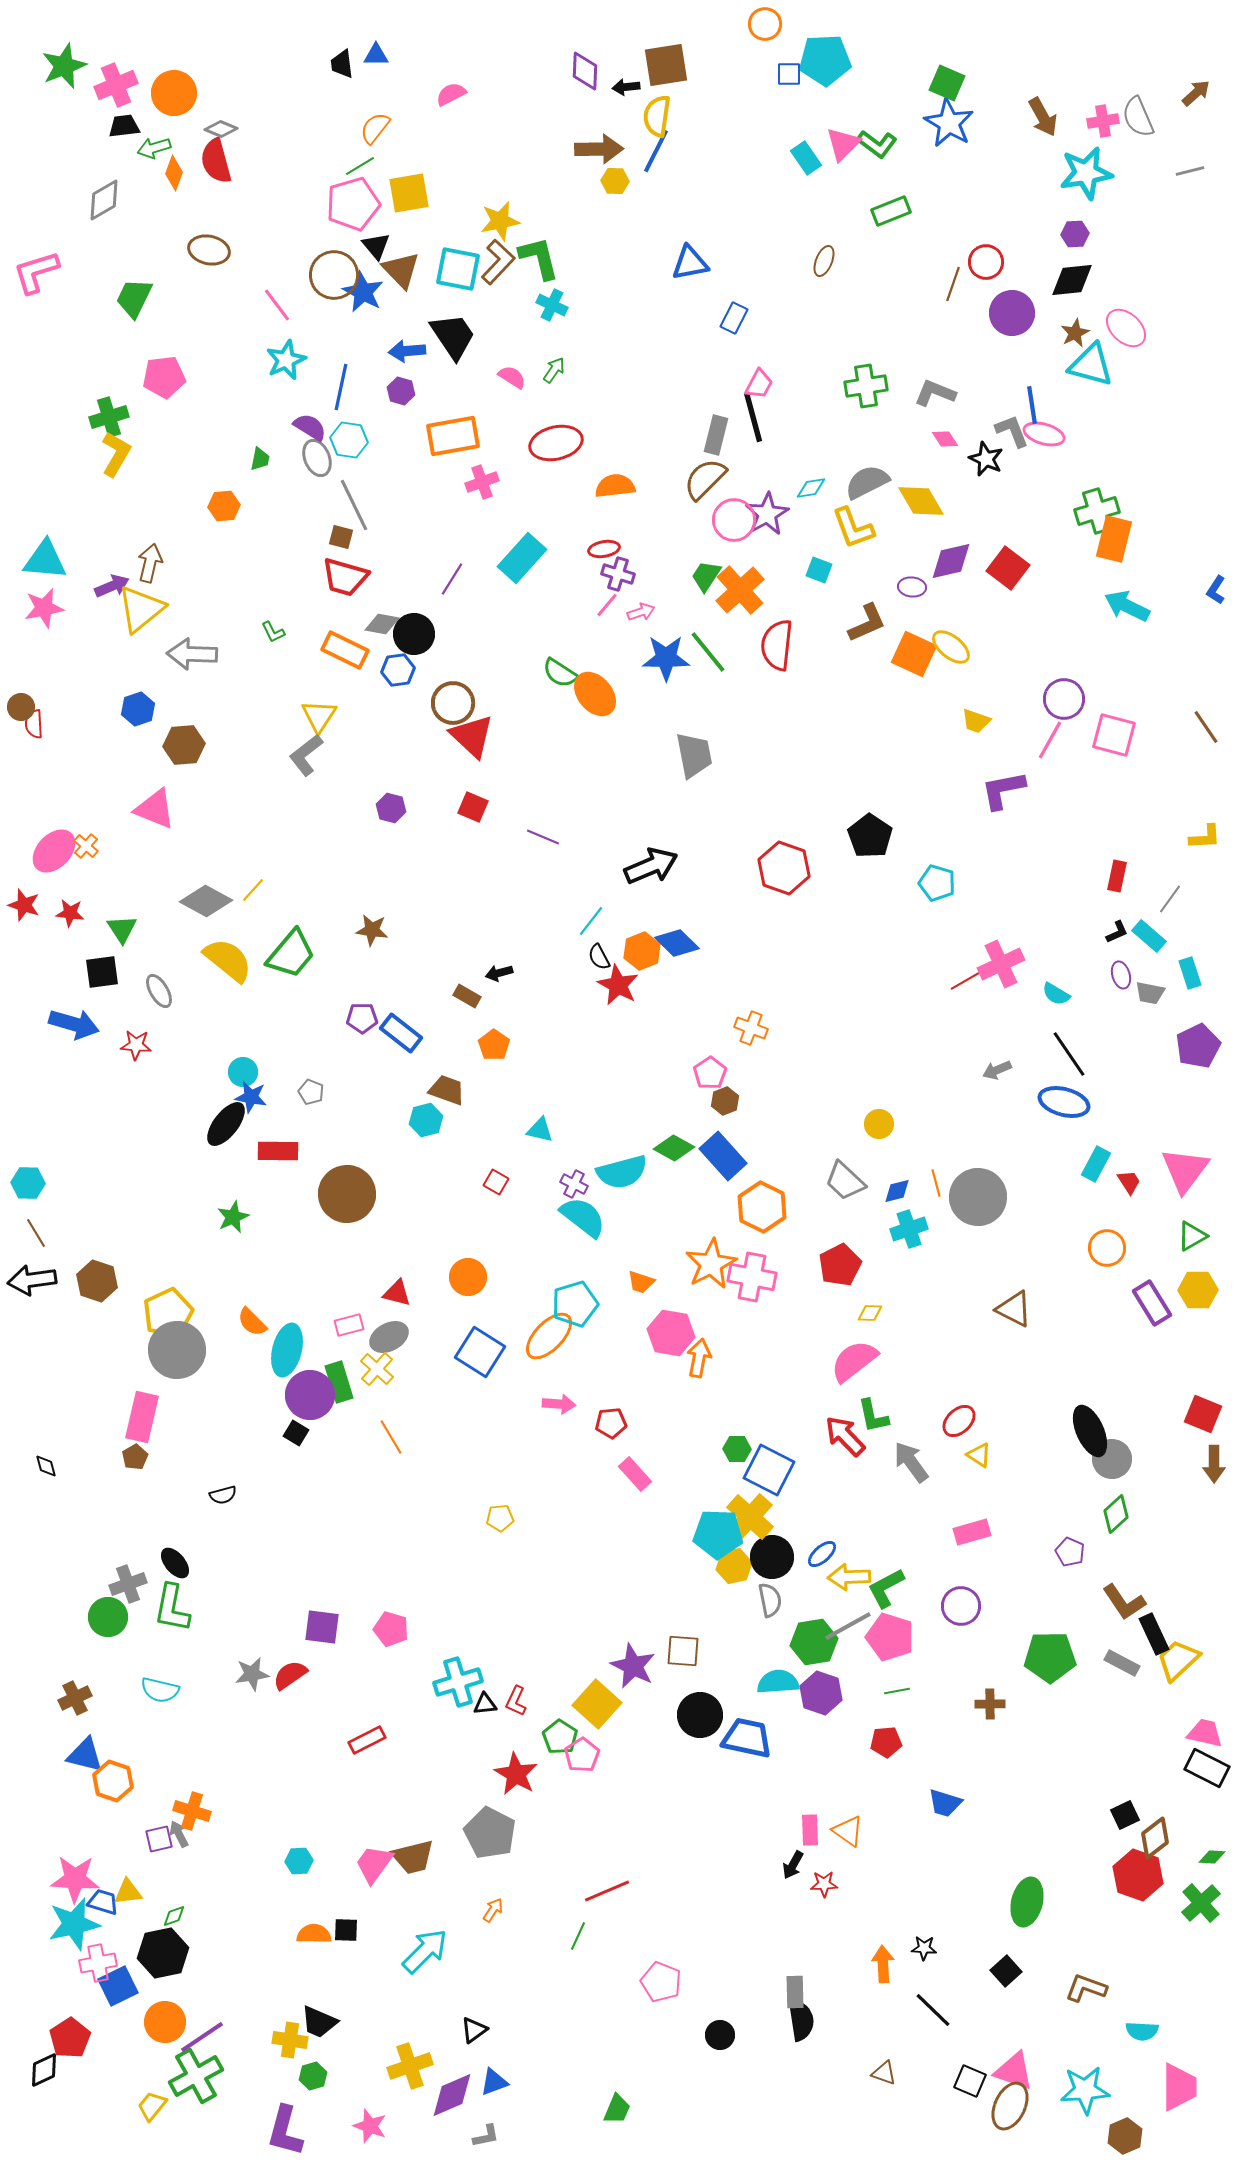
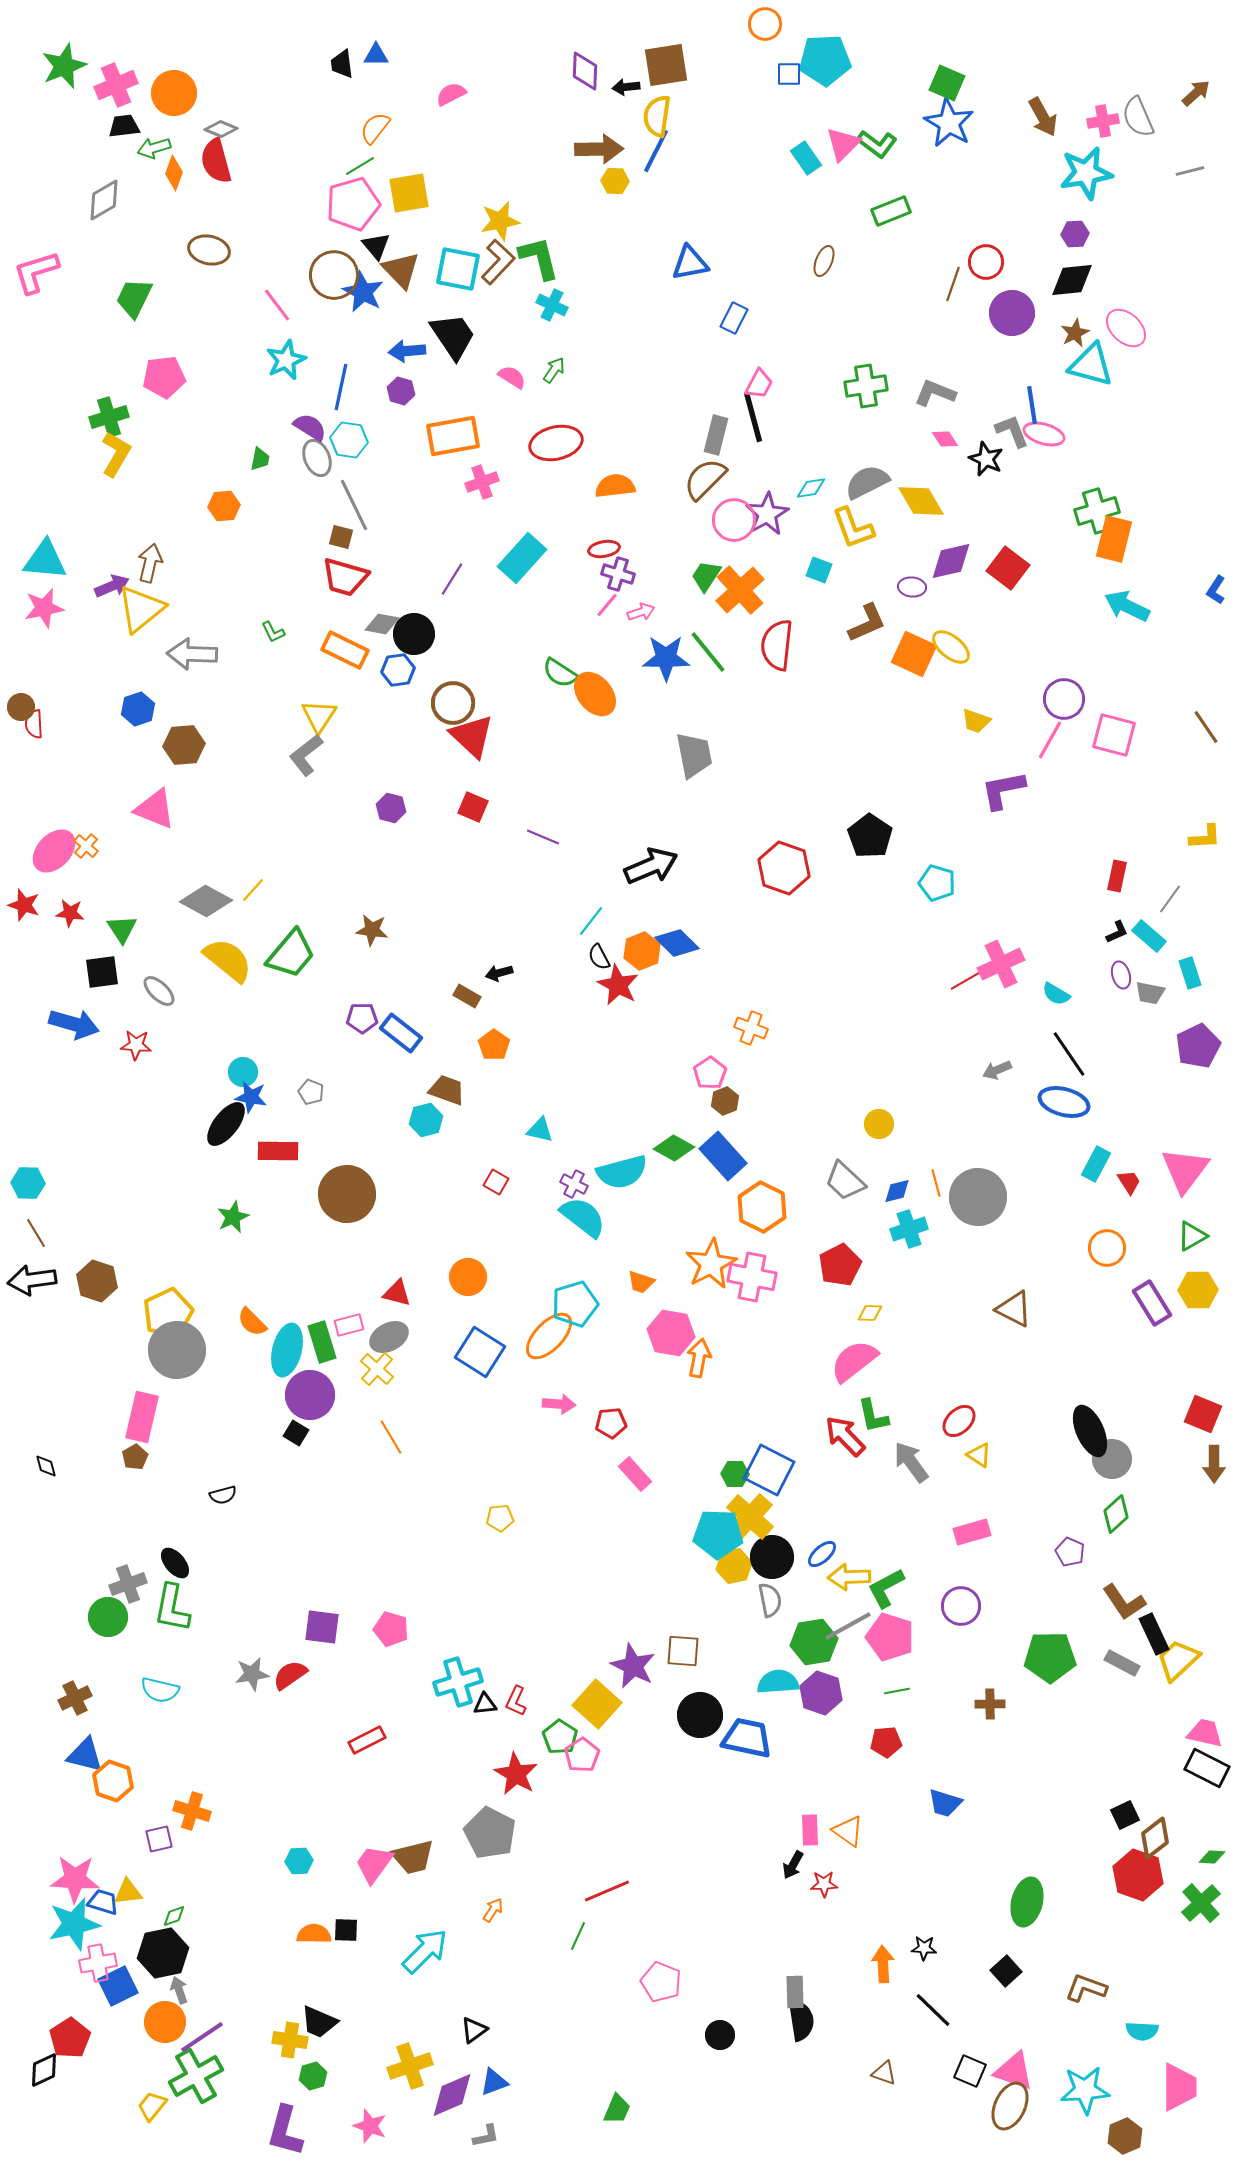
gray ellipse at (159, 991): rotated 16 degrees counterclockwise
green rectangle at (339, 1382): moved 17 px left, 40 px up
green hexagon at (737, 1449): moved 2 px left, 25 px down
gray arrow at (179, 1834): moved 156 px down; rotated 8 degrees clockwise
black square at (970, 2081): moved 10 px up
